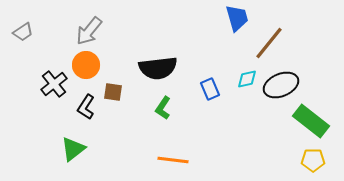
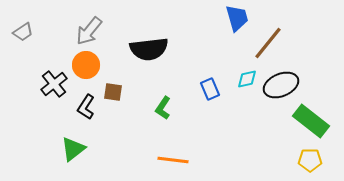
brown line: moved 1 px left
black semicircle: moved 9 px left, 19 px up
yellow pentagon: moved 3 px left
